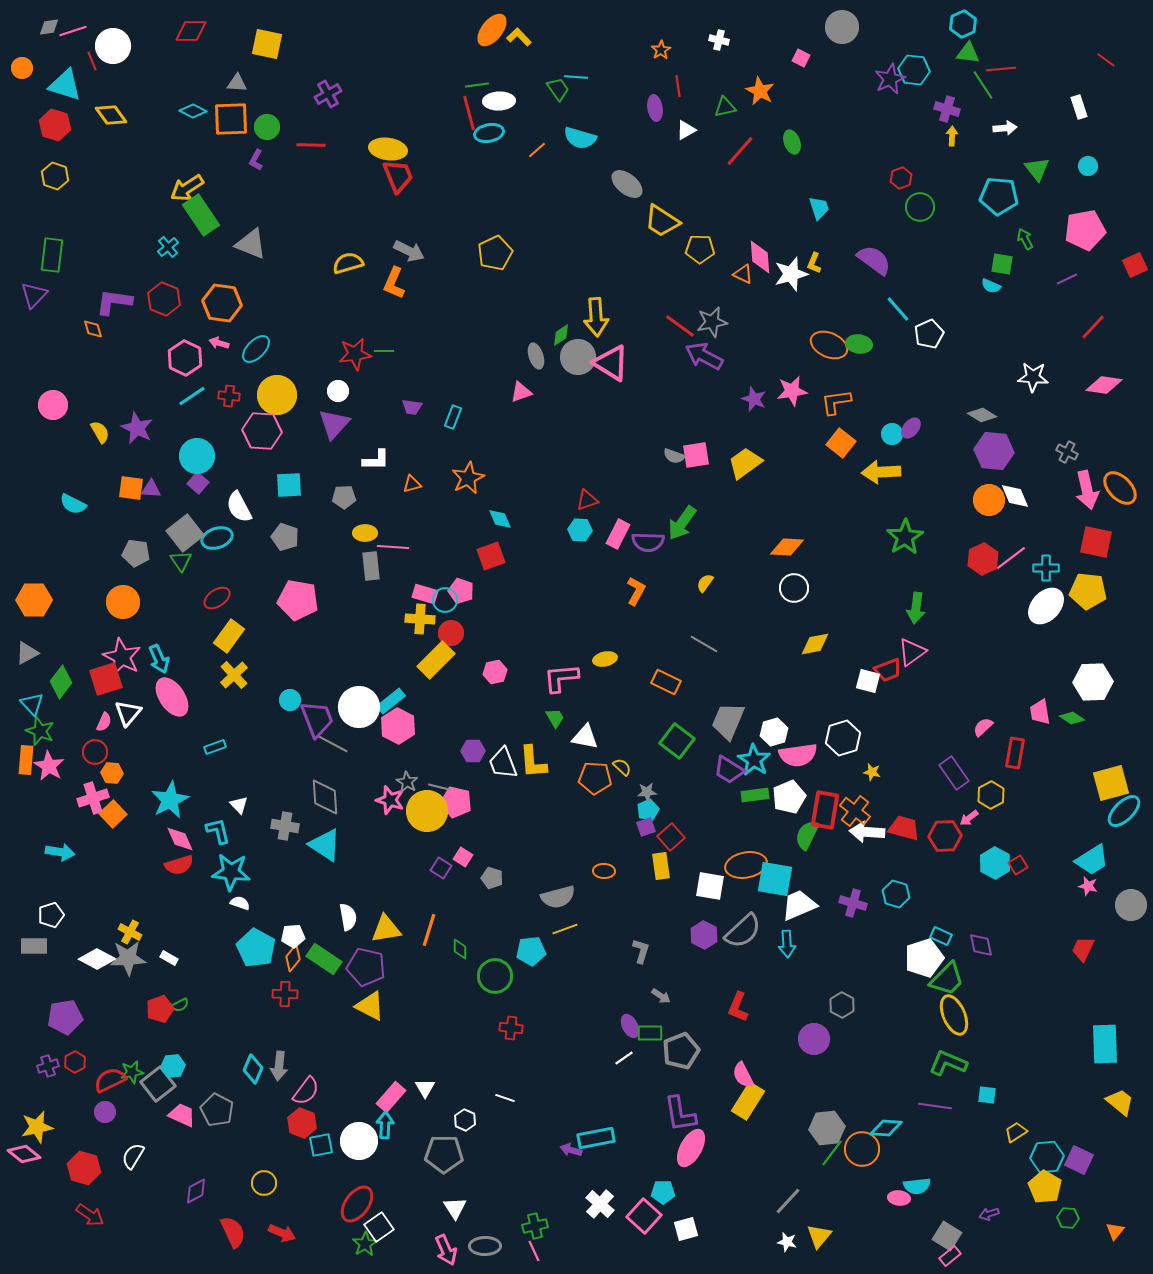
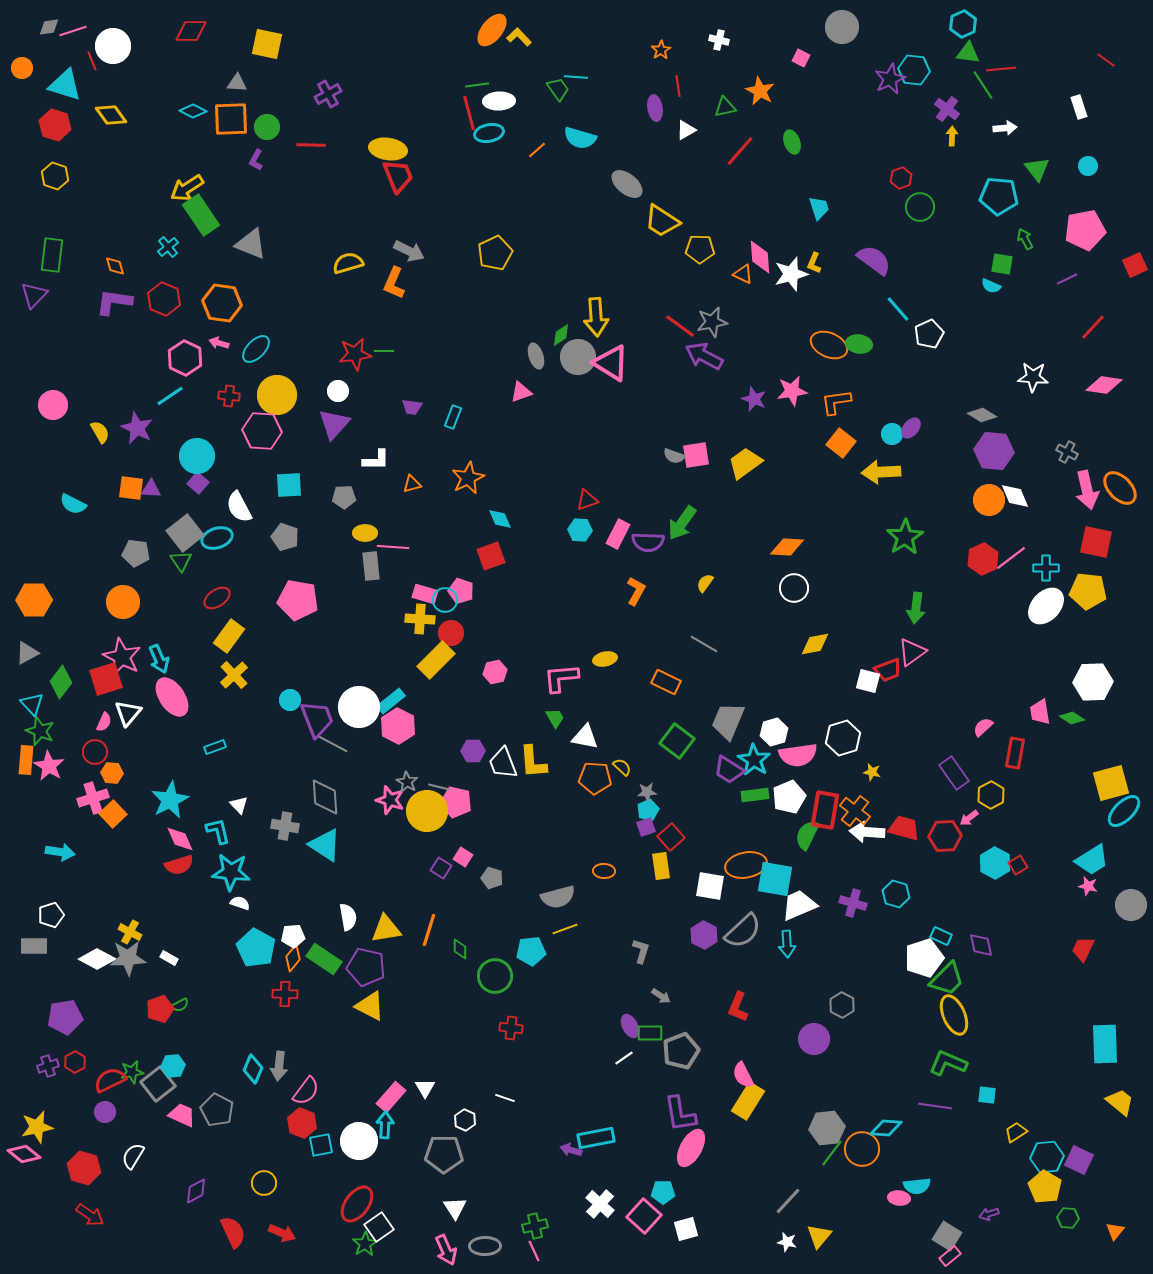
purple cross at (947, 109): rotated 20 degrees clockwise
orange diamond at (93, 329): moved 22 px right, 63 px up
cyan line at (192, 396): moved 22 px left
